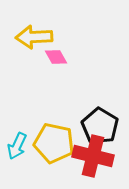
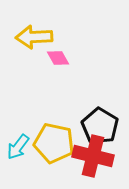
pink diamond: moved 2 px right, 1 px down
cyan arrow: moved 1 px right, 1 px down; rotated 12 degrees clockwise
